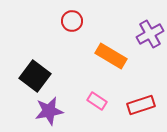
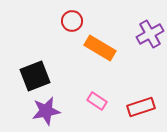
orange rectangle: moved 11 px left, 8 px up
black square: rotated 32 degrees clockwise
red rectangle: moved 2 px down
purple star: moved 3 px left
